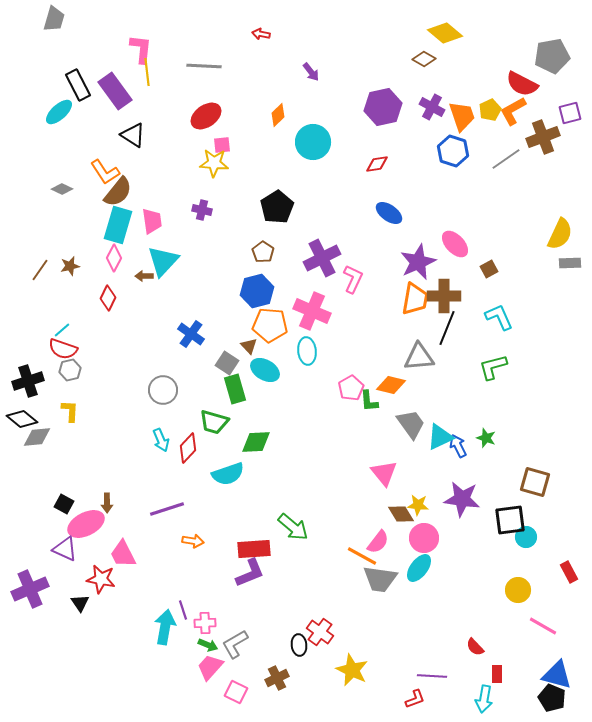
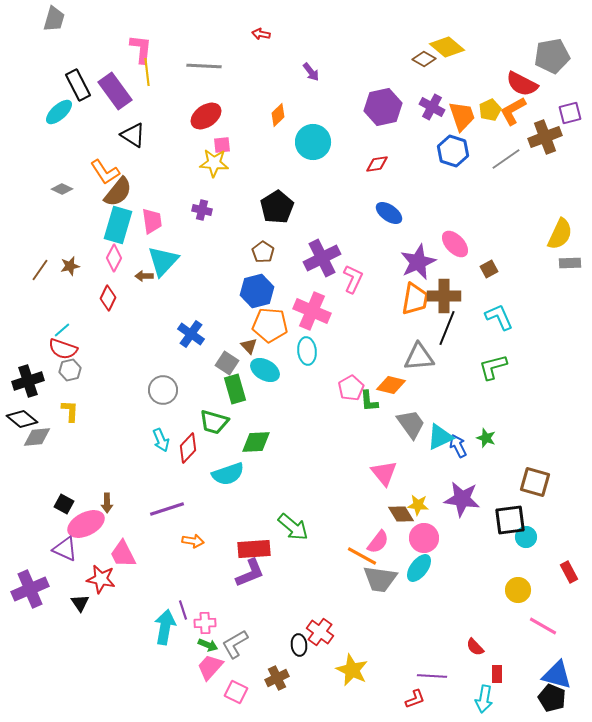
yellow diamond at (445, 33): moved 2 px right, 14 px down
brown cross at (543, 137): moved 2 px right
